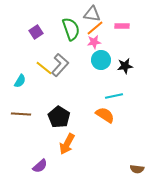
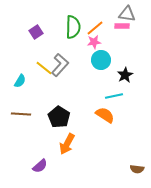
gray triangle: moved 35 px right
green semicircle: moved 2 px right, 2 px up; rotated 20 degrees clockwise
black star: moved 9 px down; rotated 21 degrees counterclockwise
